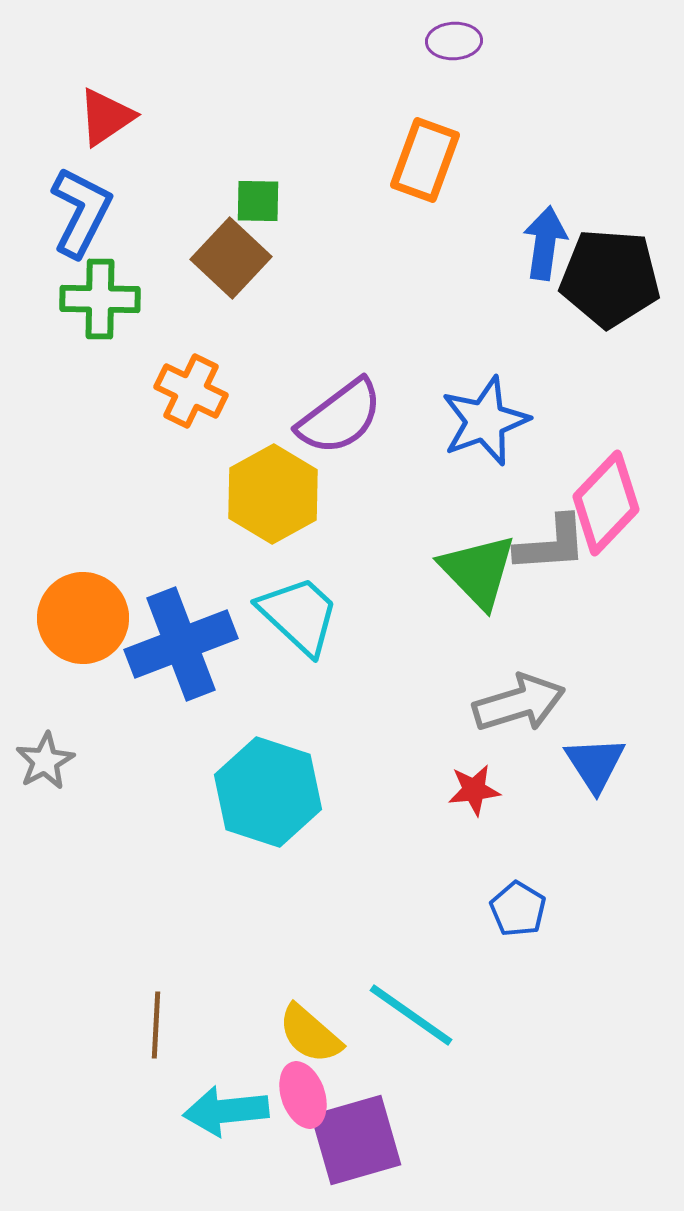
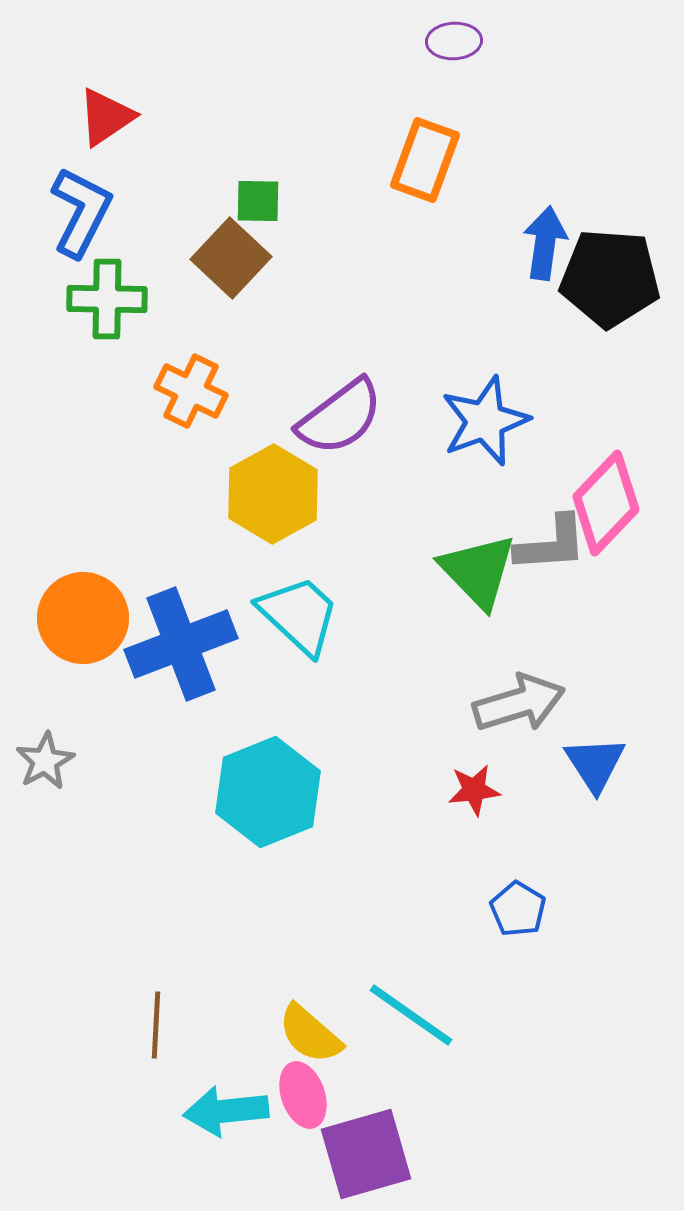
green cross: moved 7 px right
cyan hexagon: rotated 20 degrees clockwise
purple square: moved 10 px right, 14 px down
